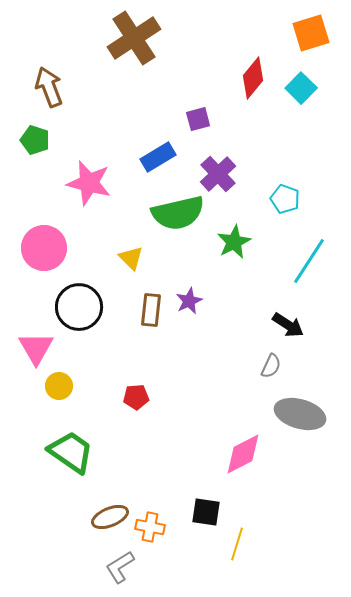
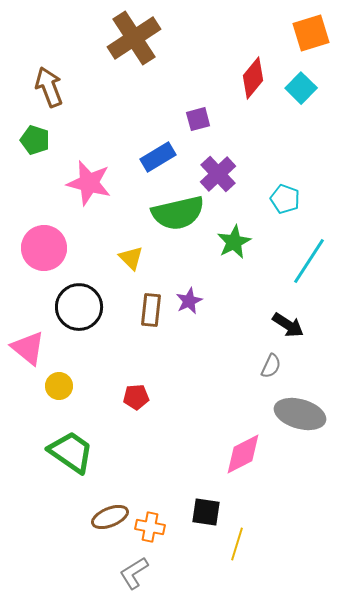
pink triangle: moved 8 px left; rotated 21 degrees counterclockwise
gray L-shape: moved 14 px right, 6 px down
